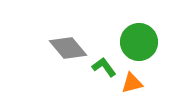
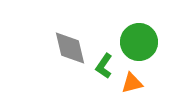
gray diamond: moved 2 px right; rotated 27 degrees clockwise
green L-shape: moved 1 px up; rotated 110 degrees counterclockwise
